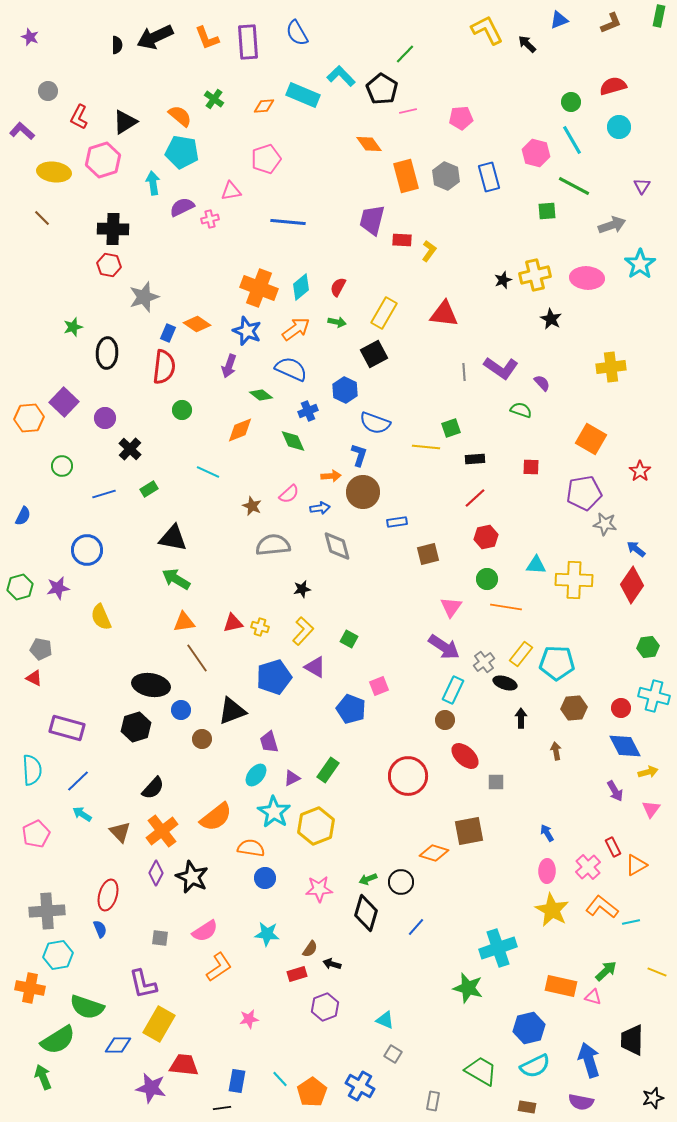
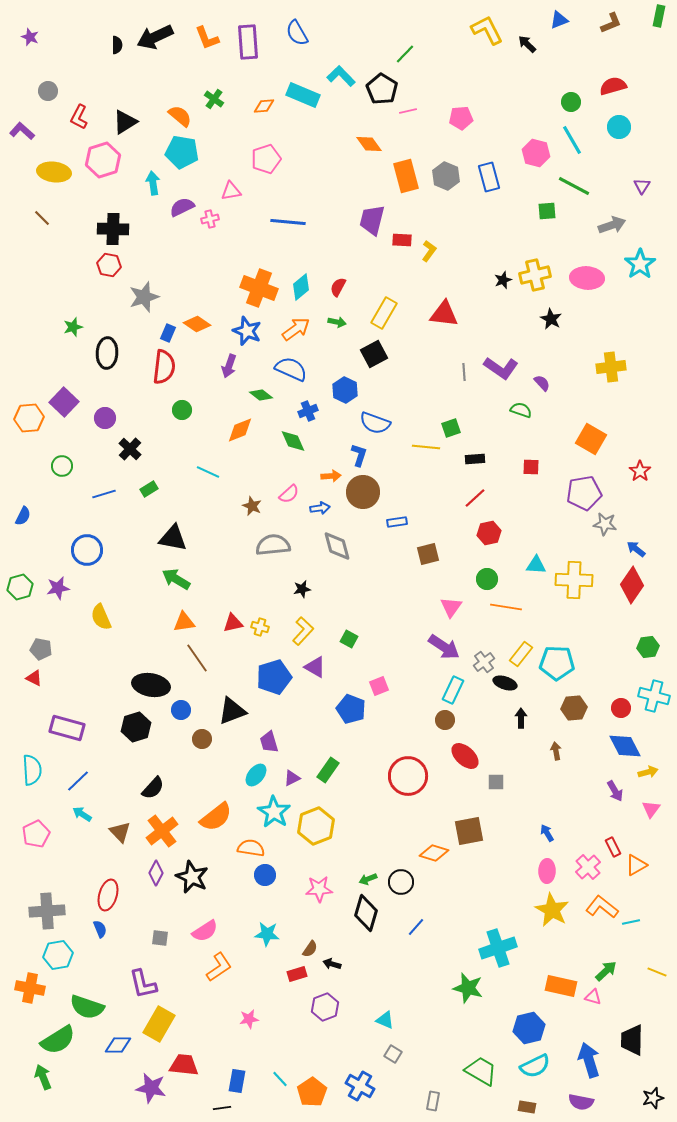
red hexagon at (486, 537): moved 3 px right, 4 px up
blue circle at (265, 878): moved 3 px up
